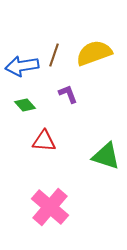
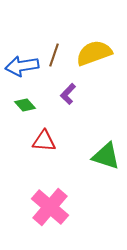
purple L-shape: rotated 115 degrees counterclockwise
